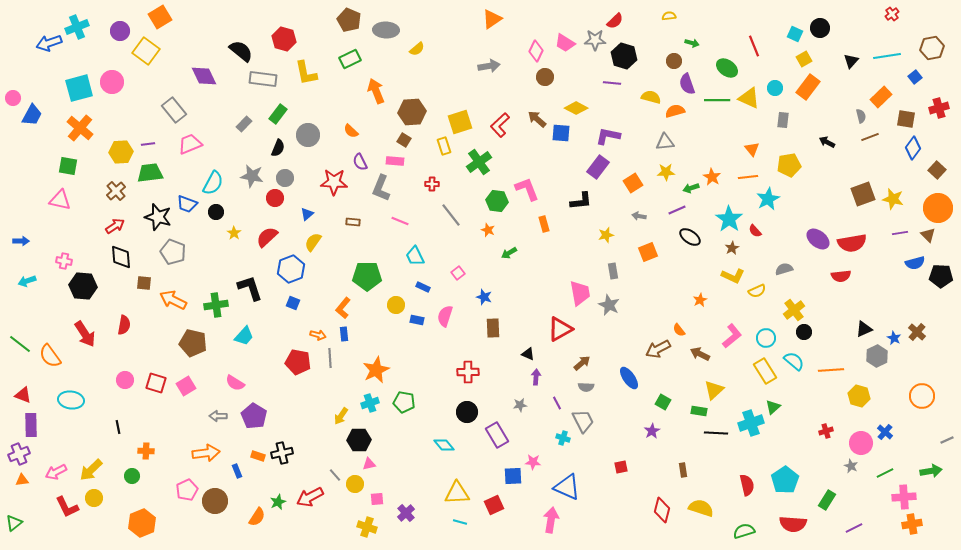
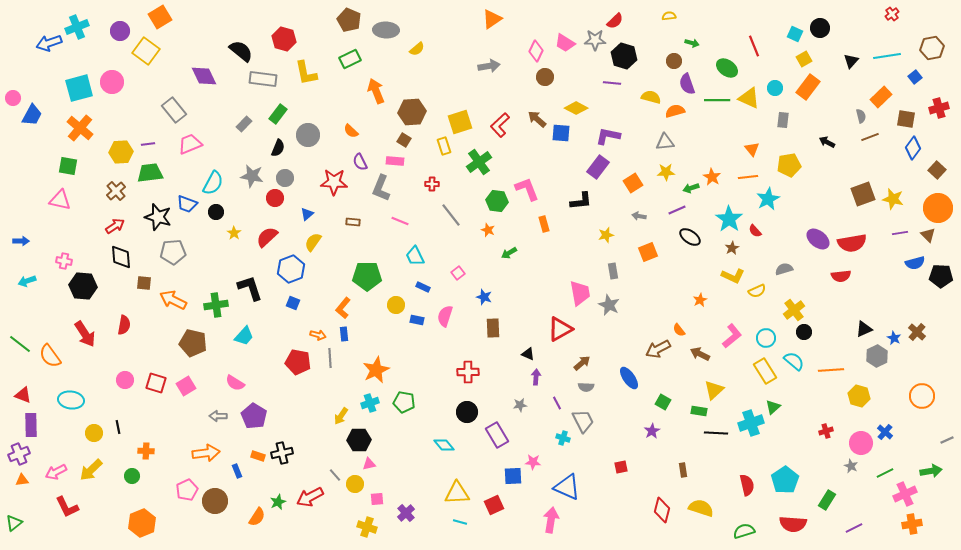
gray pentagon at (173, 252): rotated 25 degrees counterclockwise
pink cross at (904, 497): moved 1 px right, 3 px up; rotated 20 degrees counterclockwise
yellow circle at (94, 498): moved 65 px up
